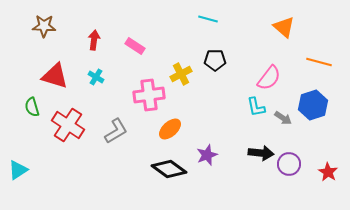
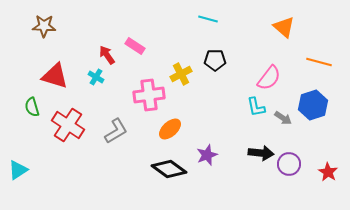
red arrow: moved 13 px right, 15 px down; rotated 42 degrees counterclockwise
